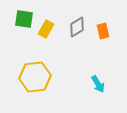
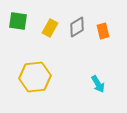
green square: moved 6 px left, 2 px down
yellow rectangle: moved 4 px right, 1 px up
